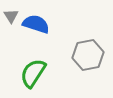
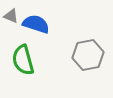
gray triangle: rotated 35 degrees counterclockwise
green semicircle: moved 10 px left, 13 px up; rotated 48 degrees counterclockwise
